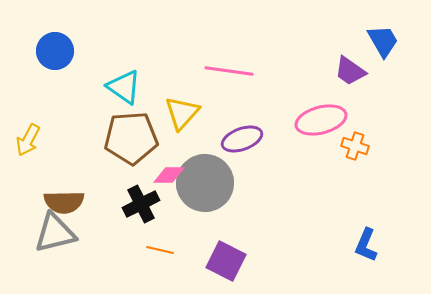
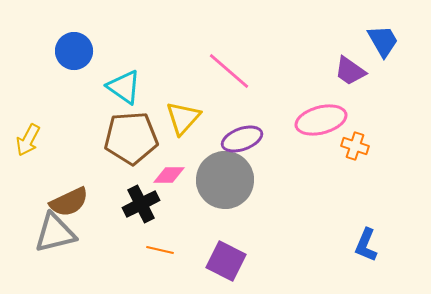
blue circle: moved 19 px right
pink line: rotated 33 degrees clockwise
yellow triangle: moved 1 px right, 5 px down
gray circle: moved 20 px right, 3 px up
brown semicircle: moved 5 px right; rotated 24 degrees counterclockwise
